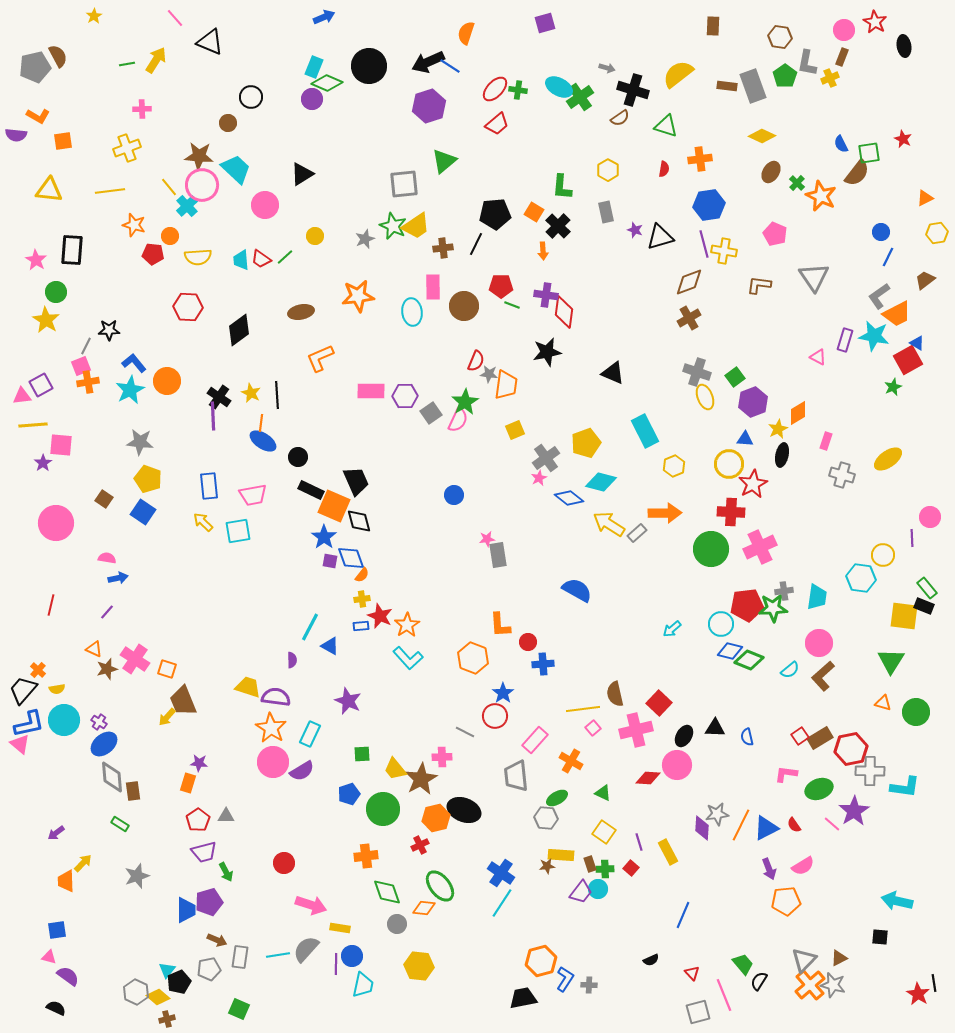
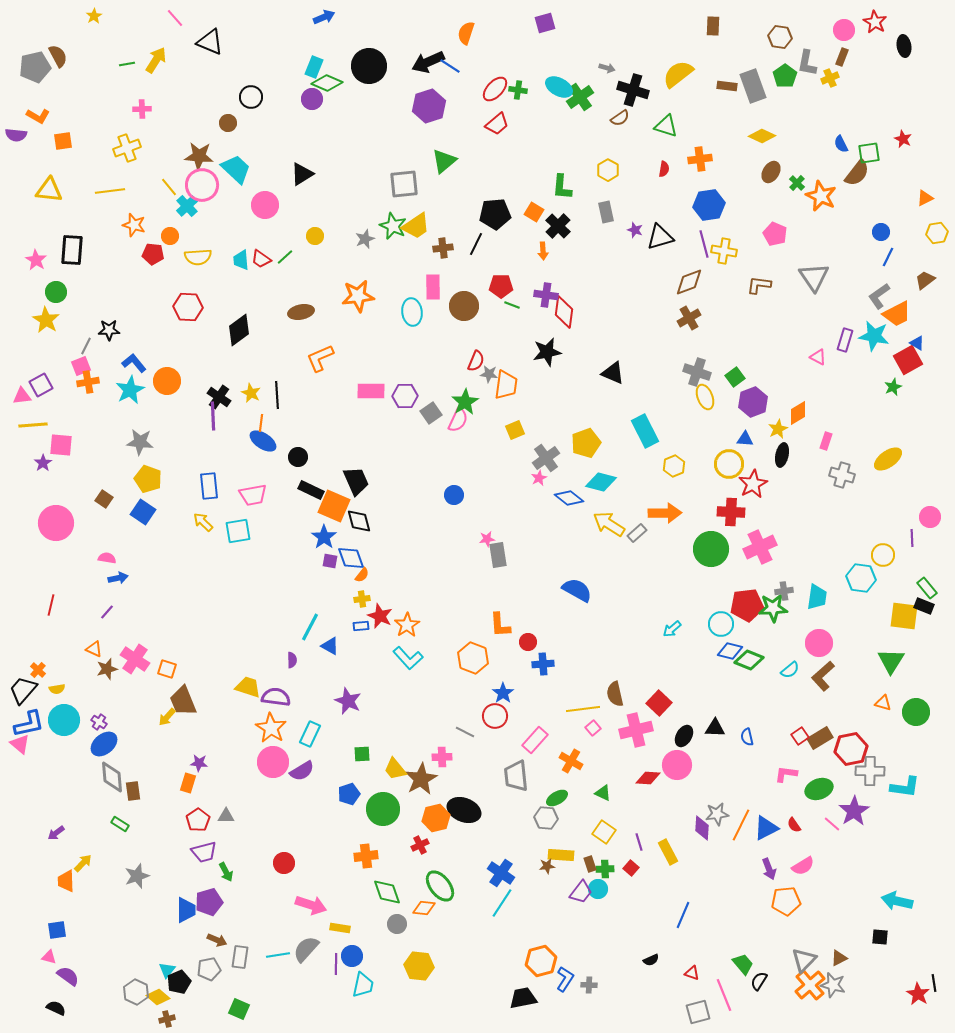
red triangle at (692, 973): rotated 28 degrees counterclockwise
